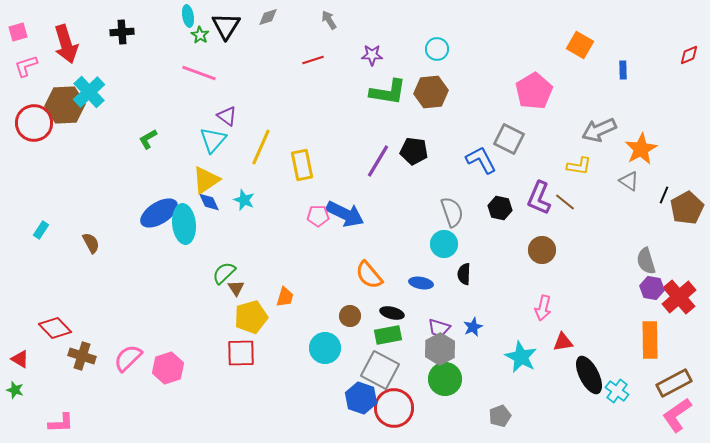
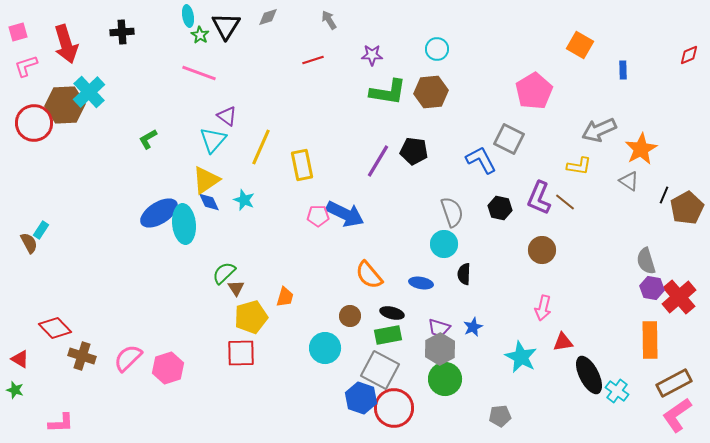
brown semicircle at (91, 243): moved 62 px left
gray pentagon at (500, 416): rotated 15 degrees clockwise
